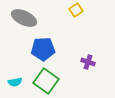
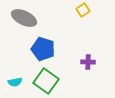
yellow square: moved 7 px right
blue pentagon: rotated 20 degrees clockwise
purple cross: rotated 16 degrees counterclockwise
